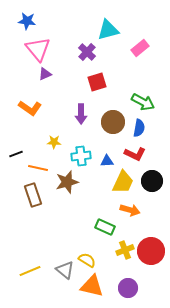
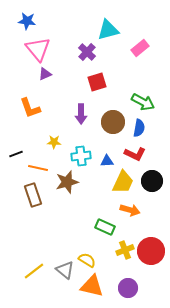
orange L-shape: rotated 35 degrees clockwise
yellow line: moved 4 px right; rotated 15 degrees counterclockwise
